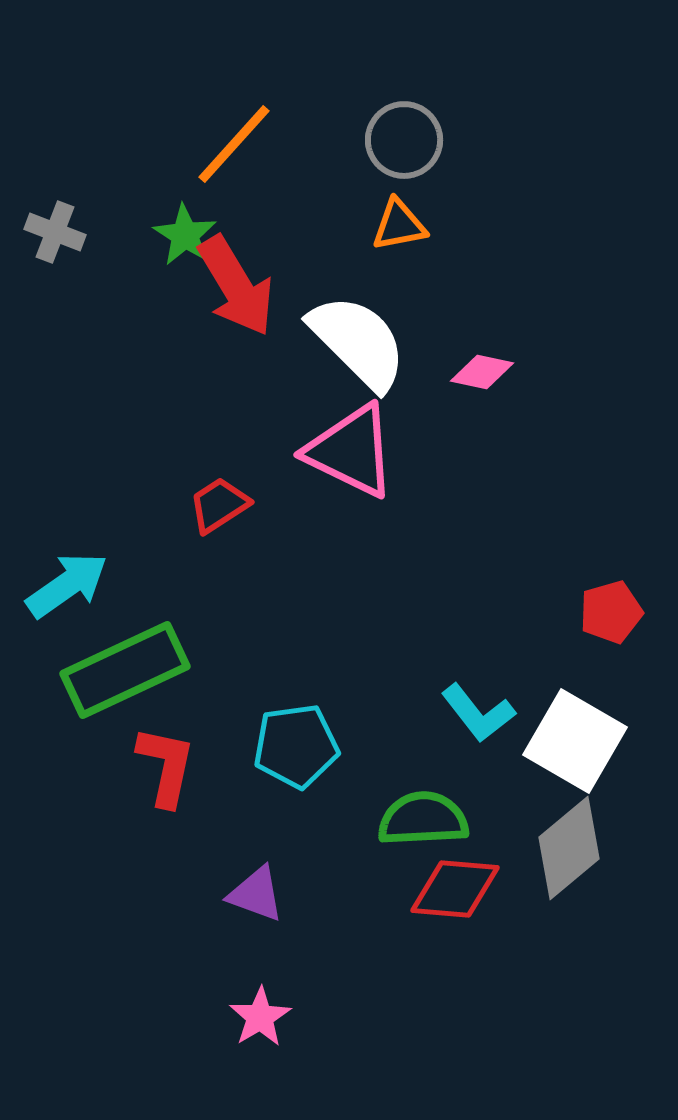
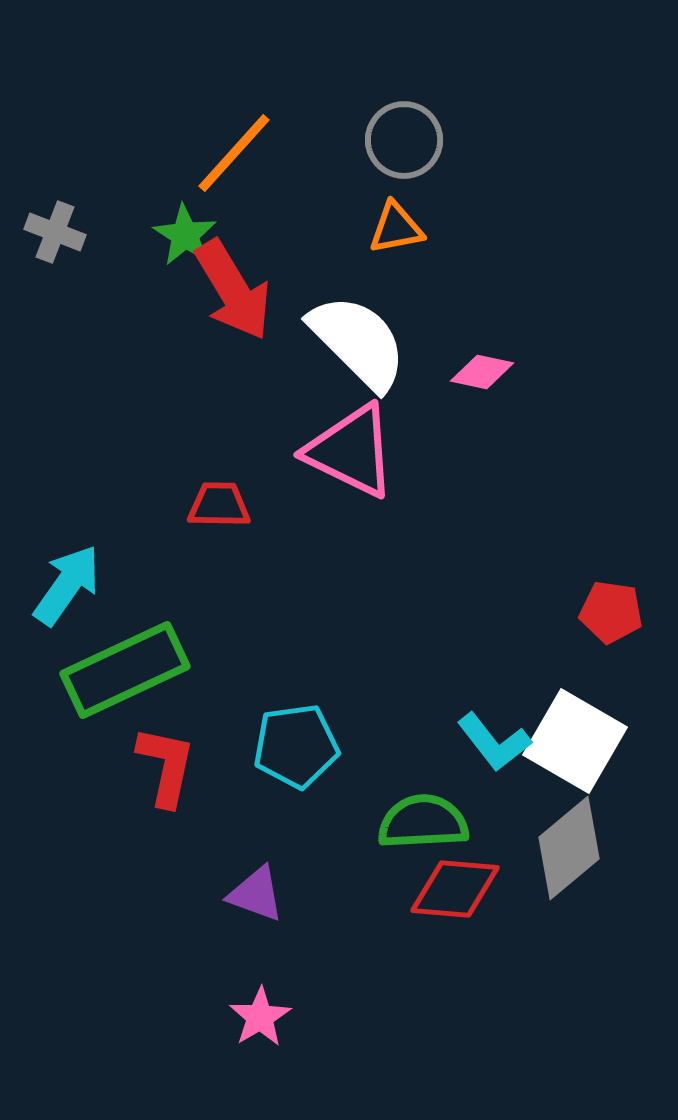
orange line: moved 9 px down
orange triangle: moved 3 px left, 3 px down
red arrow: moved 3 px left, 4 px down
red trapezoid: rotated 34 degrees clockwise
cyan arrow: rotated 20 degrees counterclockwise
red pentagon: rotated 24 degrees clockwise
cyan L-shape: moved 16 px right, 29 px down
green semicircle: moved 3 px down
